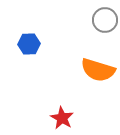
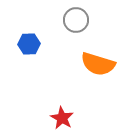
gray circle: moved 29 px left
orange semicircle: moved 6 px up
